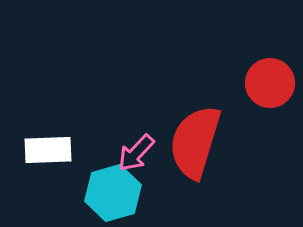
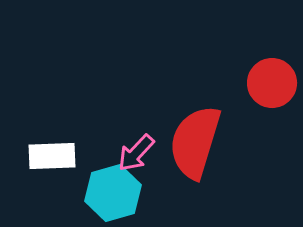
red circle: moved 2 px right
white rectangle: moved 4 px right, 6 px down
